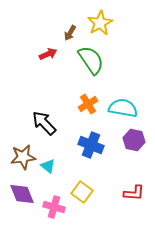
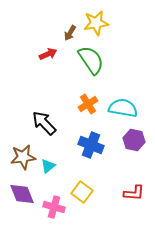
yellow star: moved 4 px left; rotated 20 degrees clockwise
cyan triangle: rotated 42 degrees clockwise
